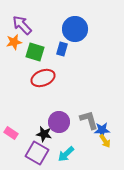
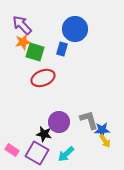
orange star: moved 9 px right
pink rectangle: moved 1 px right, 17 px down
